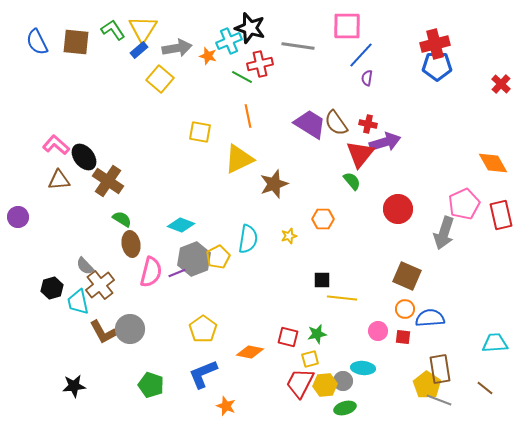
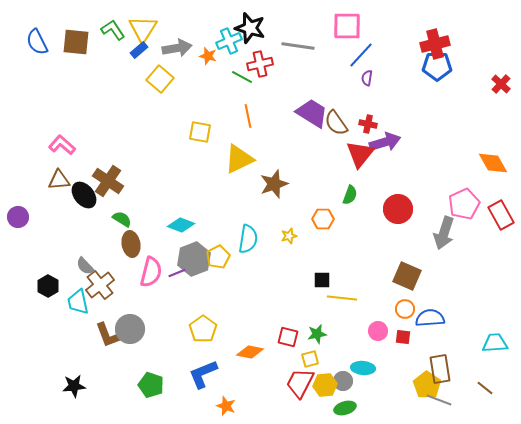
purple trapezoid at (310, 124): moved 2 px right, 11 px up
pink L-shape at (56, 145): moved 6 px right
black ellipse at (84, 157): moved 38 px down
green semicircle at (352, 181): moved 2 px left, 14 px down; rotated 60 degrees clockwise
red rectangle at (501, 215): rotated 16 degrees counterclockwise
black hexagon at (52, 288): moved 4 px left, 2 px up; rotated 15 degrees counterclockwise
brown L-shape at (103, 332): moved 5 px right, 3 px down; rotated 8 degrees clockwise
